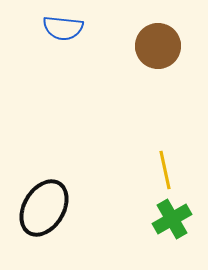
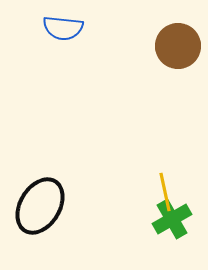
brown circle: moved 20 px right
yellow line: moved 22 px down
black ellipse: moved 4 px left, 2 px up
